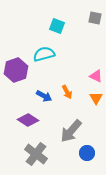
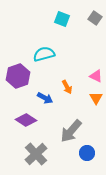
gray square: rotated 24 degrees clockwise
cyan square: moved 5 px right, 7 px up
purple hexagon: moved 2 px right, 6 px down
orange arrow: moved 5 px up
blue arrow: moved 1 px right, 2 px down
purple diamond: moved 2 px left
gray cross: rotated 10 degrees clockwise
